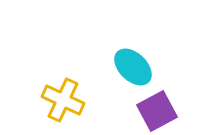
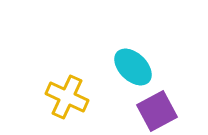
yellow cross: moved 4 px right, 3 px up
